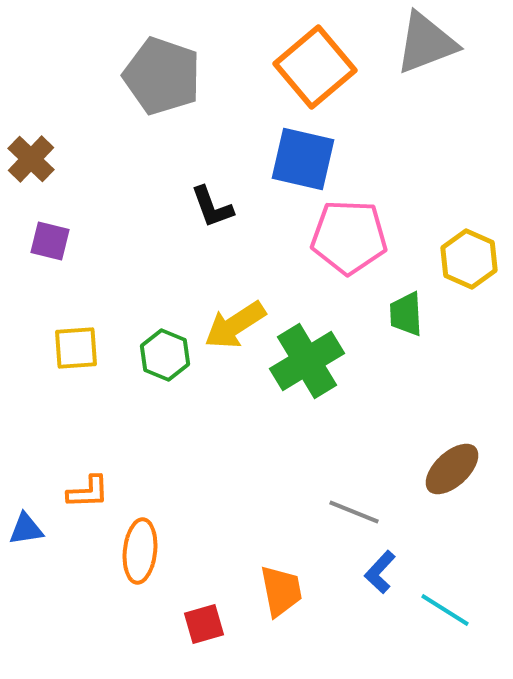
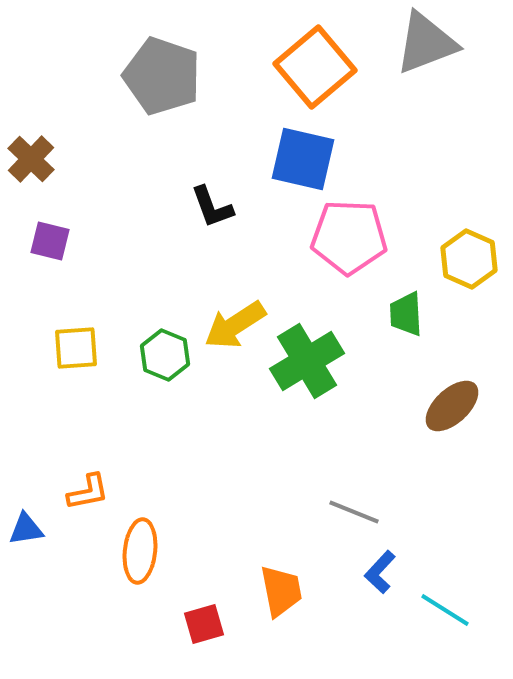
brown ellipse: moved 63 px up
orange L-shape: rotated 9 degrees counterclockwise
